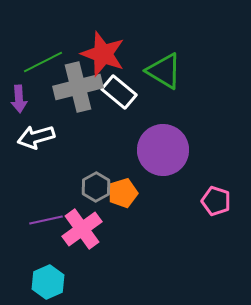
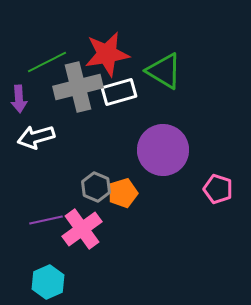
red star: moved 4 px right; rotated 30 degrees counterclockwise
green line: moved 4 px right
white rectangle: rotated 56 degrees counterclockwise
gray hexagon: rotated 8 degrees counterclockwise
pink pentagon: moved 2 px right, 12 px up
